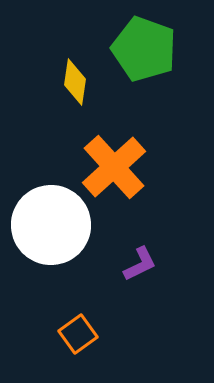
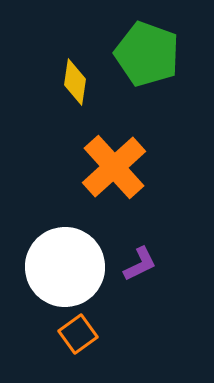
green pentagon: moved 3 px right, 5 px down
white circle: moved 14 px right, 42 px down
